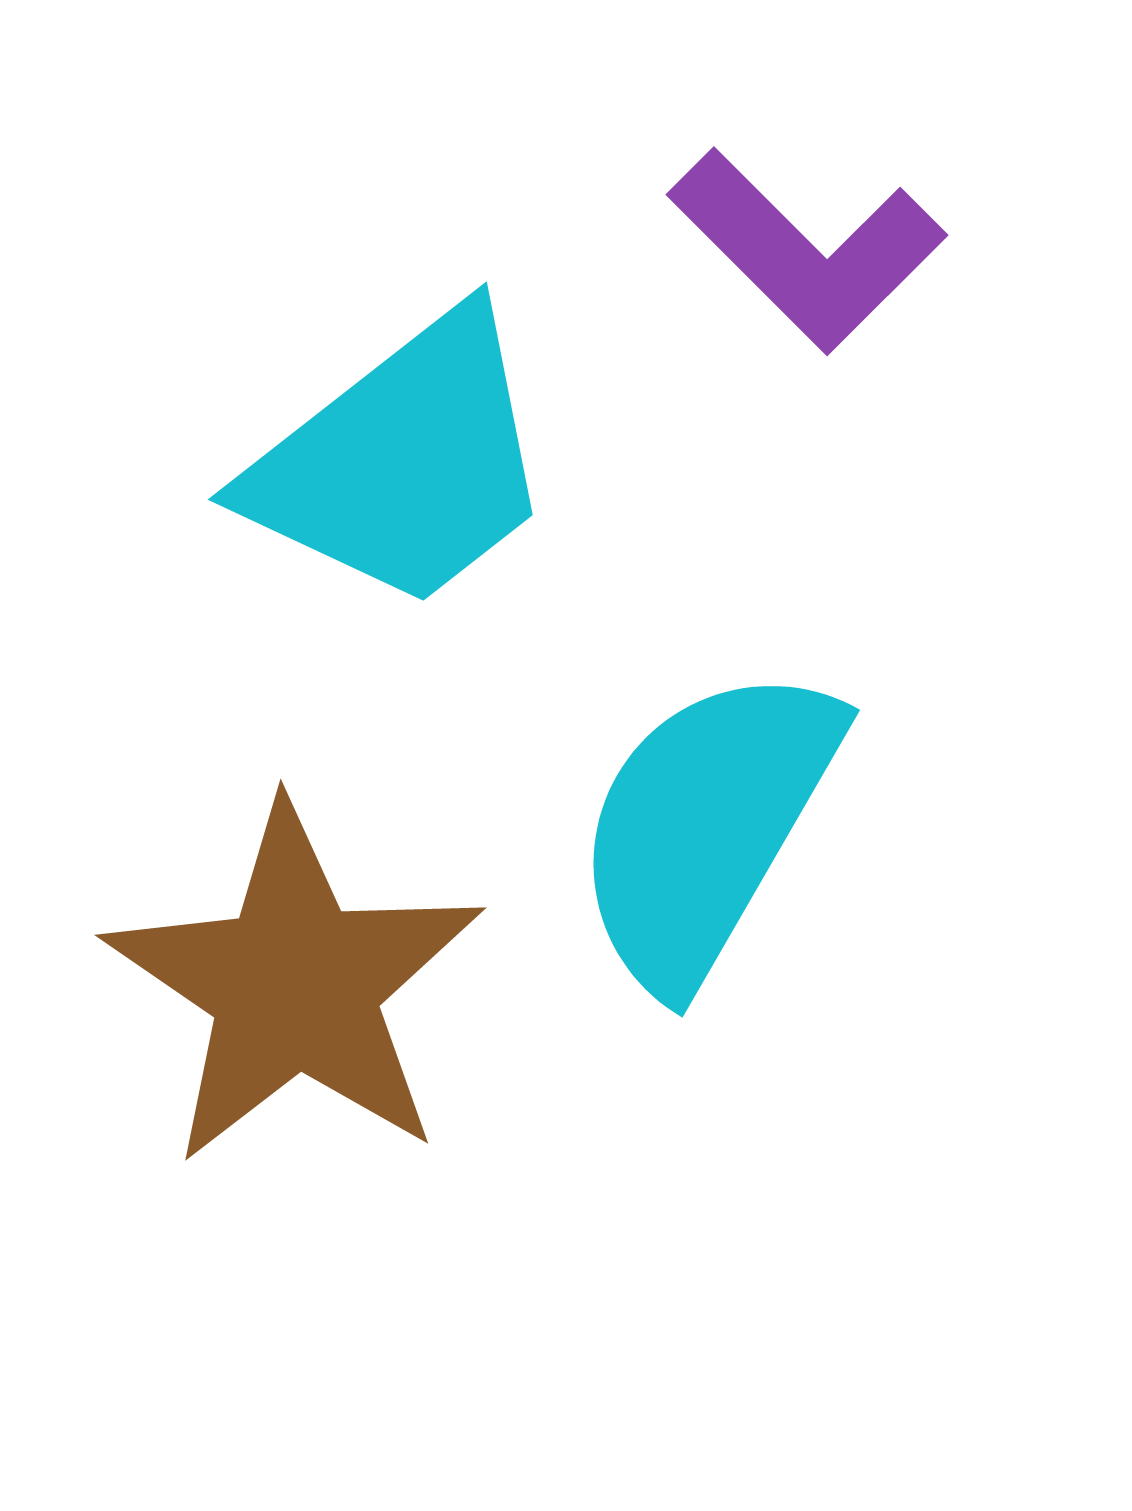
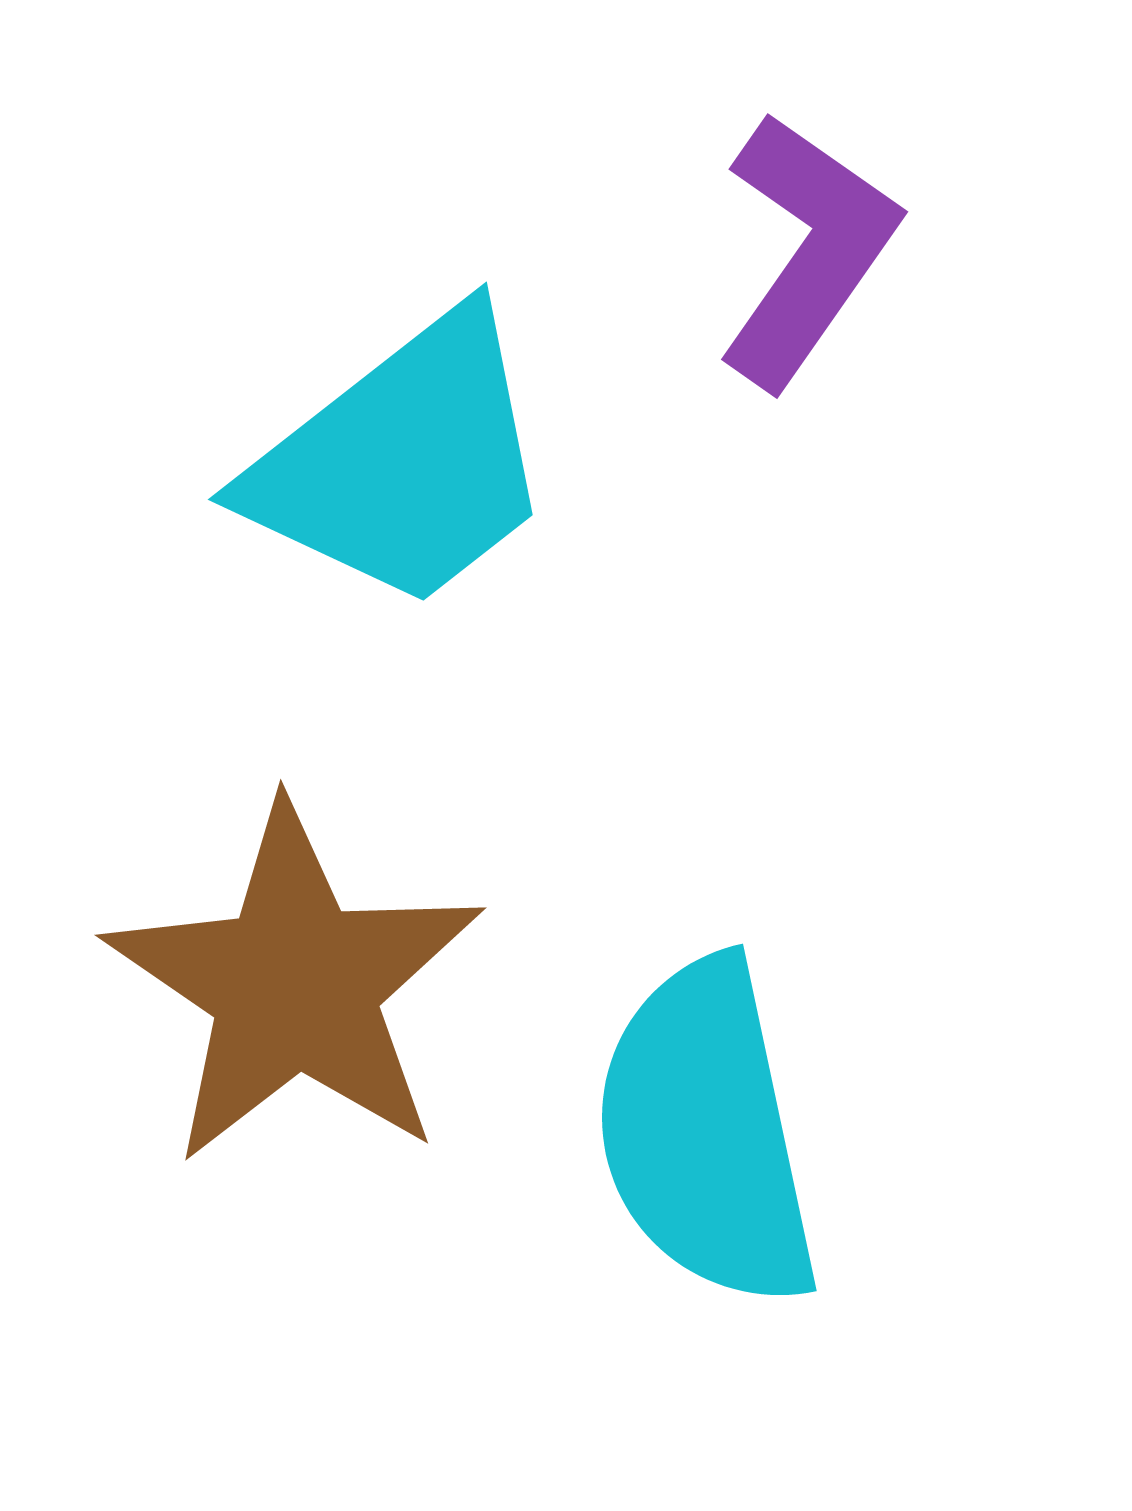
purple L-shape: rotated 100 degrees counterclockwise
cyan semicircle: moved 307 px down; rotated 42 degrees counterclockwise
